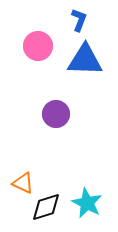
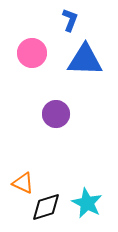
blue L-shape: moved 9 px left
pink circle: moved 6 px left, 7 px down
